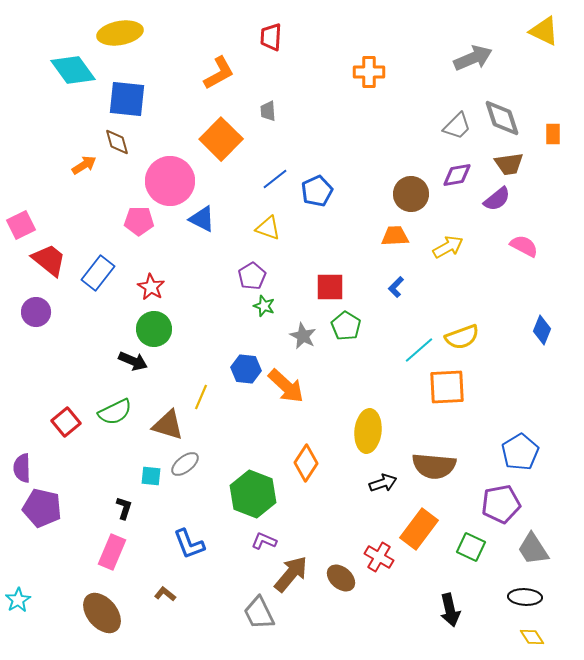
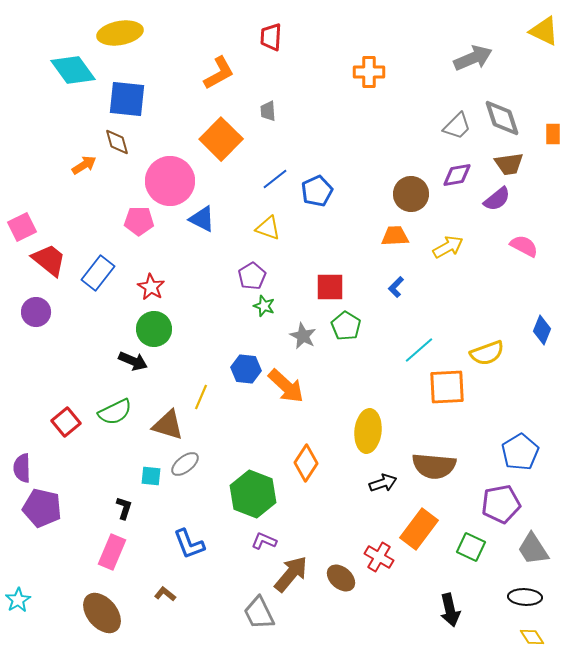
pink square at (21, 225): moved 1 px right, 2 px down
yellow semicircle at (462, 337): moved 25 px right, 16 px down
